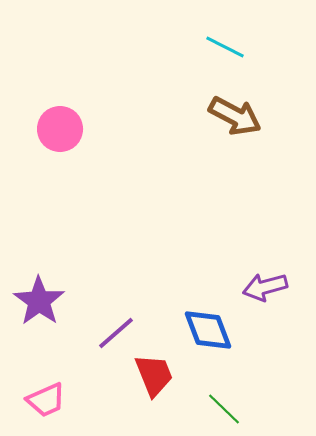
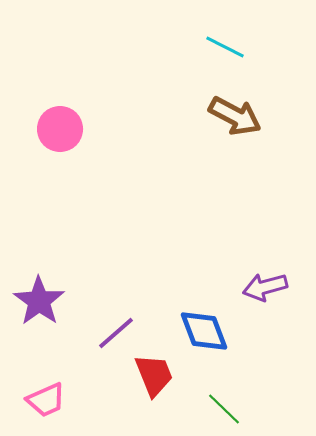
blue diamond: moved 4 px left, 1 px down
